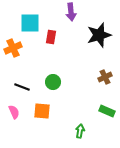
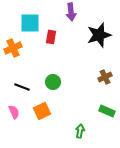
orange square: rotated 30 degrees counterclockwise
